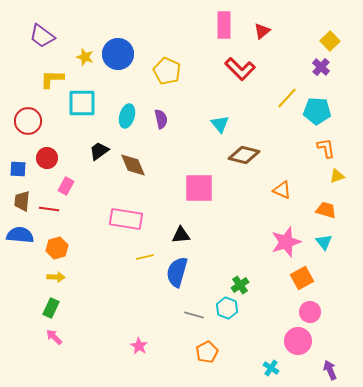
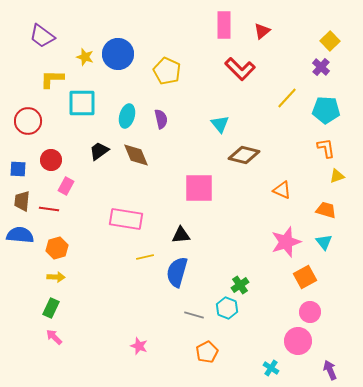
cyan pentagon at (317, 111): moved 9 px right, 1 px up
red circle at (47, 158): moved 4 px right, 2 px down
brown diamond at (133, 165): moved 3 px right, 10 px up
orange square at (302, 278): moved 3 px right, 1 px up
pink star at (139, 346): rotated 12 degrees counterclockwise
